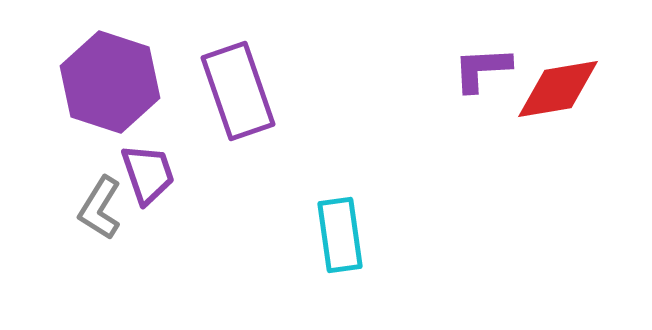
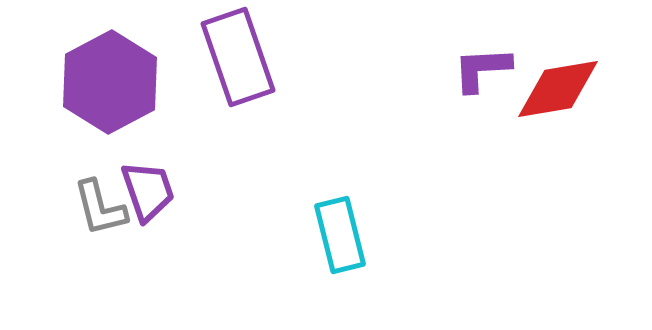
purple hexagon: rotated 14 degrees clockwise
purple rectangle: moved 34 px up
purple trapezoid: moved 17 px down
gray L-shape: rotated 46 degrees counterclockwise
cyan rectangle: rotated 6 degrees counterclockwise
